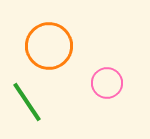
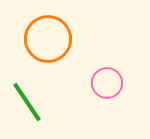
orange circle: moved 1 px left, 7 px up
